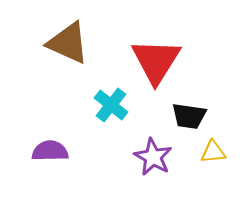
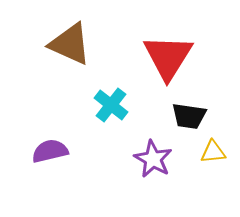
brown triangle: moved 2 px right, 1 px down
red triangle: moved 12 px right, 4 px up
purple semicircle: rotated 12 degrees counterclockwise
purple star: moved 2 px down
